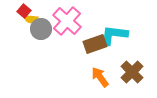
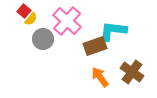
yellow semicircle: rotated 56 degrees counterclockwise
gray circle: moved 2 px right, 10 px down
cyan L-shape: moved 1 px left, 4 px up
brown rectangle: moved 2 px down
brown cross: rotated 10 degrees counterclockwise
